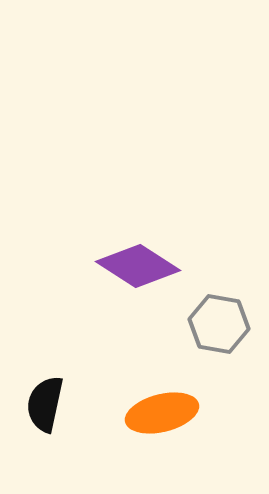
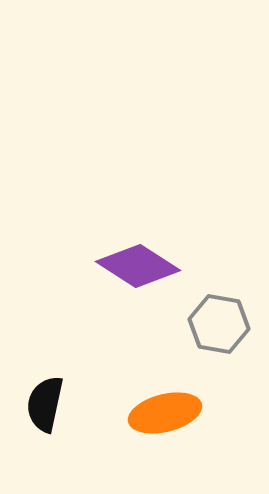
orange ellipse: moved 3 px right
